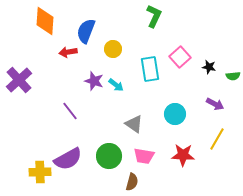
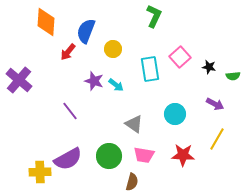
orange diamond: moved 1 px right, 1 px down
red arrow: rotated 42 degrees counterclockwise
purple cross: rotated 8 degrees counterclockwise
pink trapezoid: moved 1 px up
